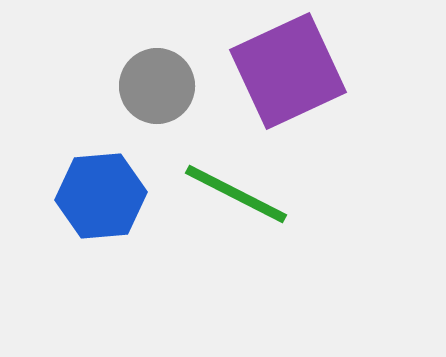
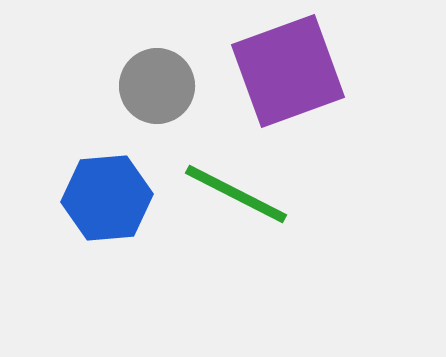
purple square: rotated 5 degrees clockwise
blue hexagon: moved 6 px right, 2 px down
